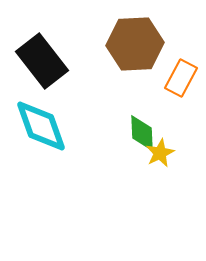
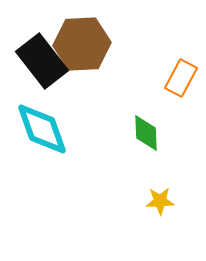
brown hexagon: moved 53 px left
cyan diamond: moved 1 px right, 3 px down
green diamond: moved 4 px right
yellow star: moved 48 px down; rotated 24 degrees clockwise
